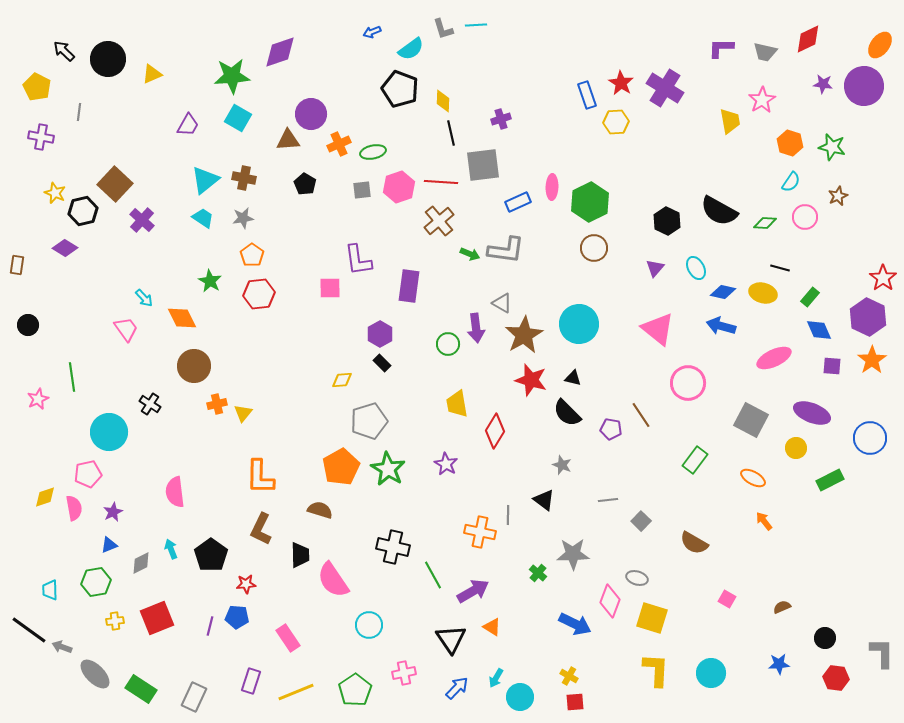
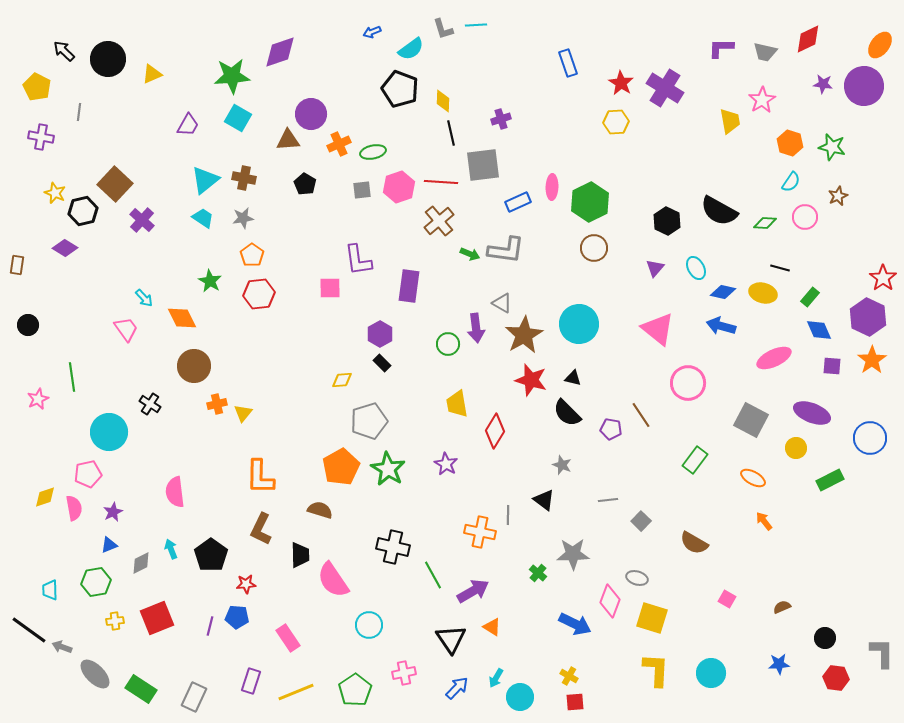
blue rectangle at (587, 95): moved 19 px left, 32 px up
